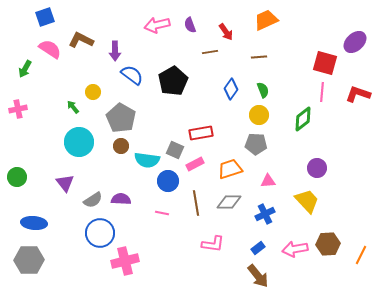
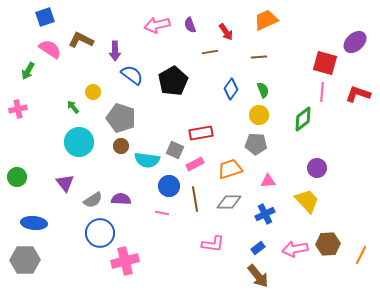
green arrow at (25, 69): moved 3 px right, 2 px down
gray pentagon at (121, 118): rotated 12 degrees counterclockwise
blue circle at (168, 181): moved 1 px right, 5 px down
brown line at (196, 203): moved 1 px left, 4 px up
gray hexagon at (29, 260): moved 4 px left
